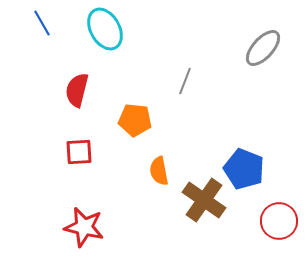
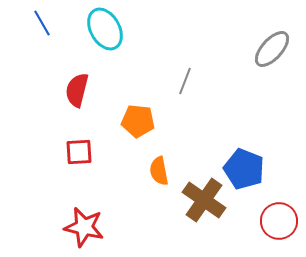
gray ellipse: moved 9 px right, 1 px down
orange pentagon: moved 3 px right, 1 px down
